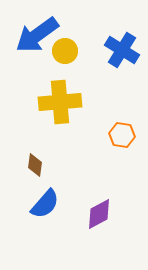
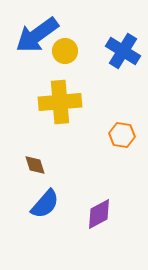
blue cross: moved 1 px right, 1 px down
brown diamond: rotated 25 degrees counterclockwise
